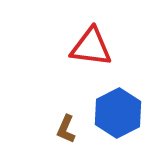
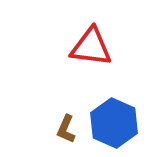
blue hexagon: moved 4 px left, 10 px down; rotated 9 degrees counterclockwise
